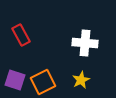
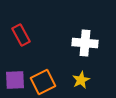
purple square: rotated 20 degrees counterclockwise
